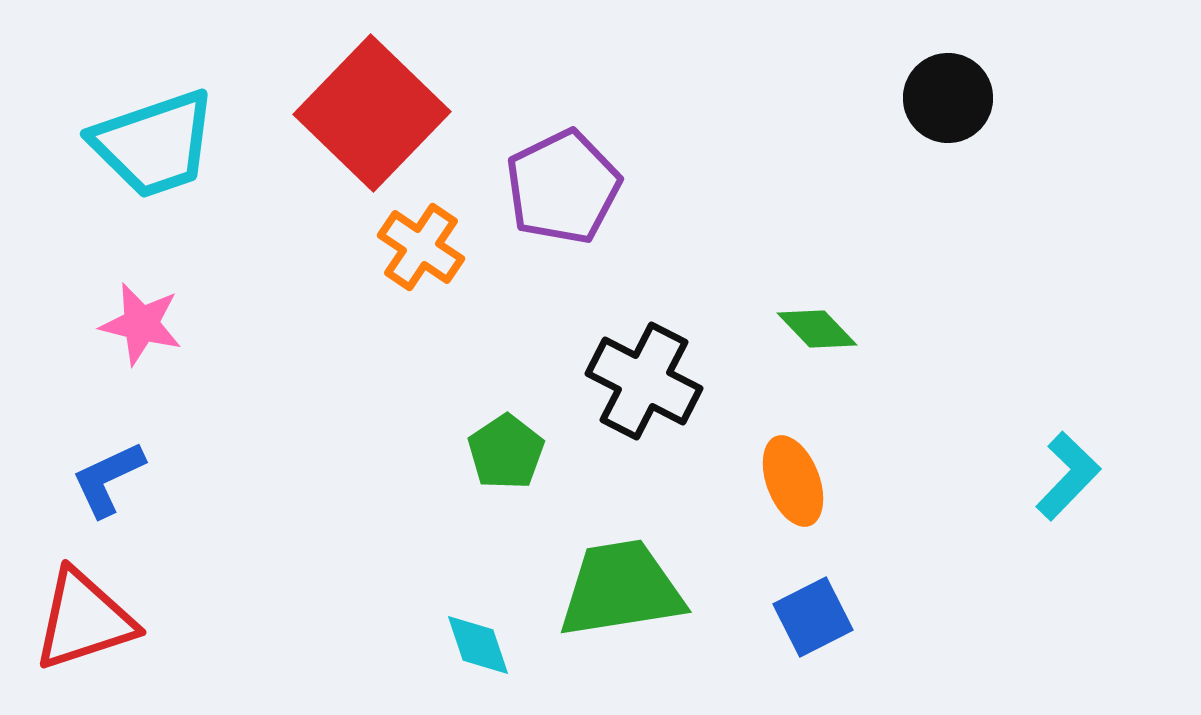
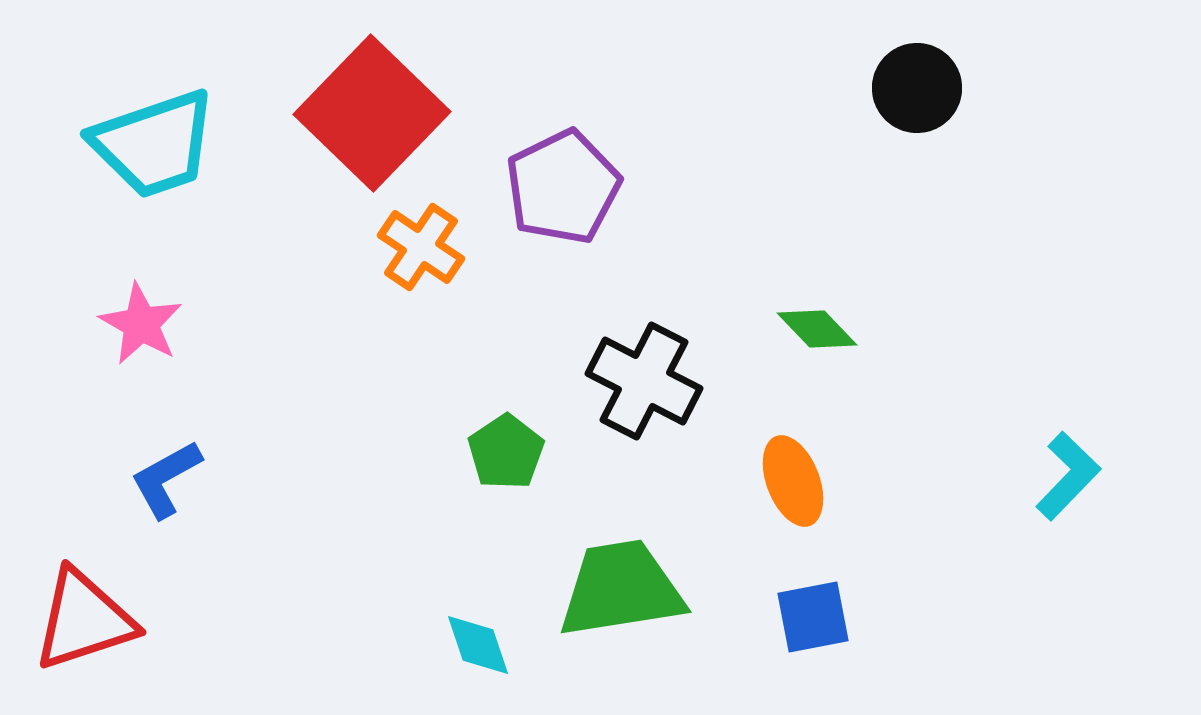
black circle: moved 31 px left, 10 px up
pink star: rotated 16 degrees clockwise
blue L-shape: moved 58 px right; rotated 4 degrees counterclockwise
blue square: rotated 16 degrees clockwise
